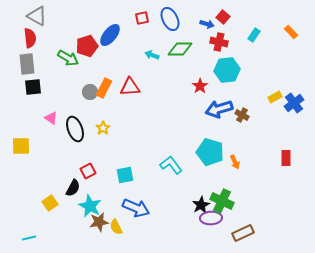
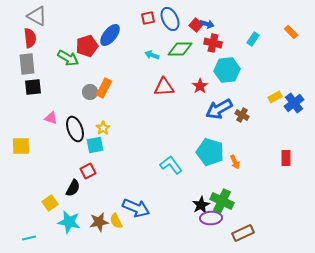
red square at (223, 17): moved 27 px left, 8 px down
red square at (142, 18): moved 6 px right
cyan rectangle at (254, 35): moved 1 px left, 4 px down
red cross at (219, 42): moved 6 px left, 1 px down
red triangle at (130, 87): moved 34 px right
blue arrow at (219, 109): rotated 12 degrees counterclockwise
pink triangle at (51, 118): rotated 16 degrees counterclockwise
cyan square at (125, 175): moved 30 px left, 30 px up
cyan star at (90, 206): moved 21 px left, 16 px down; rotated 15 degrees counterclockwise
yellow semicircle at (116, 227): moved 6 px up
